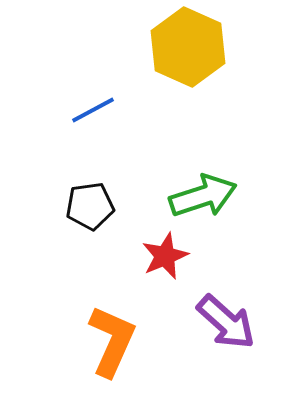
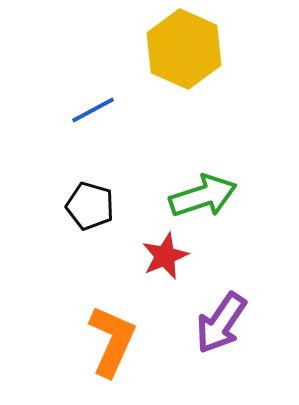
yellow hexagon: moved 4 px left, 2 px down
black pentagon: rotated 24 degrees clockwise
purple arrow: moved 5 px left, 1 px down; rotated 82 degrees clockwise
